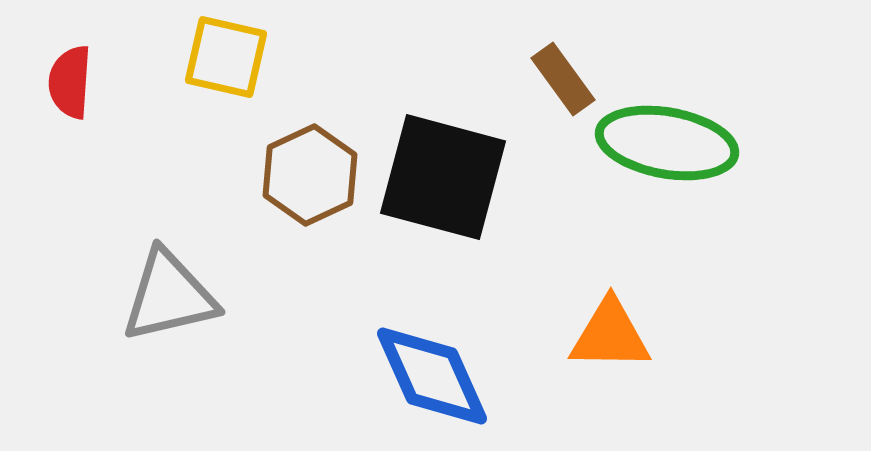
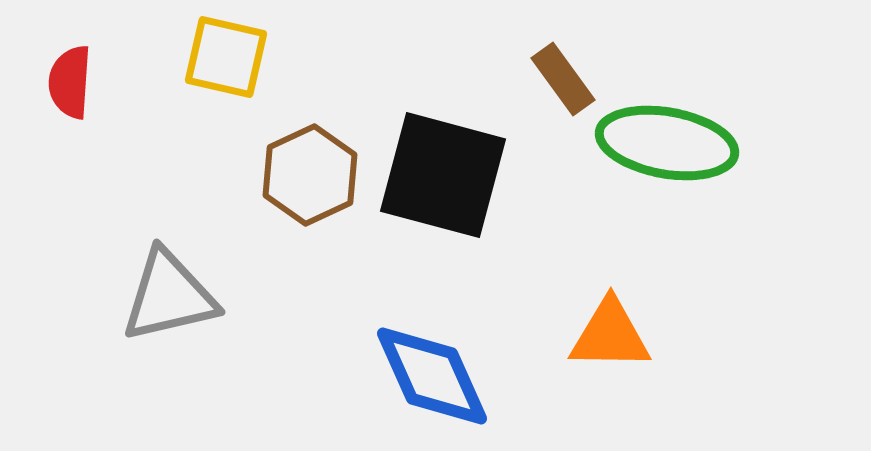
black square: moved 2 px up
